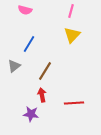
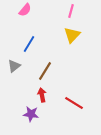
pink semicircle: rotated 64 degrees counterclockwise
red line: rotated 36 degrees clockwise
